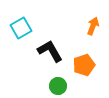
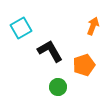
green circle: moved 1 px down
